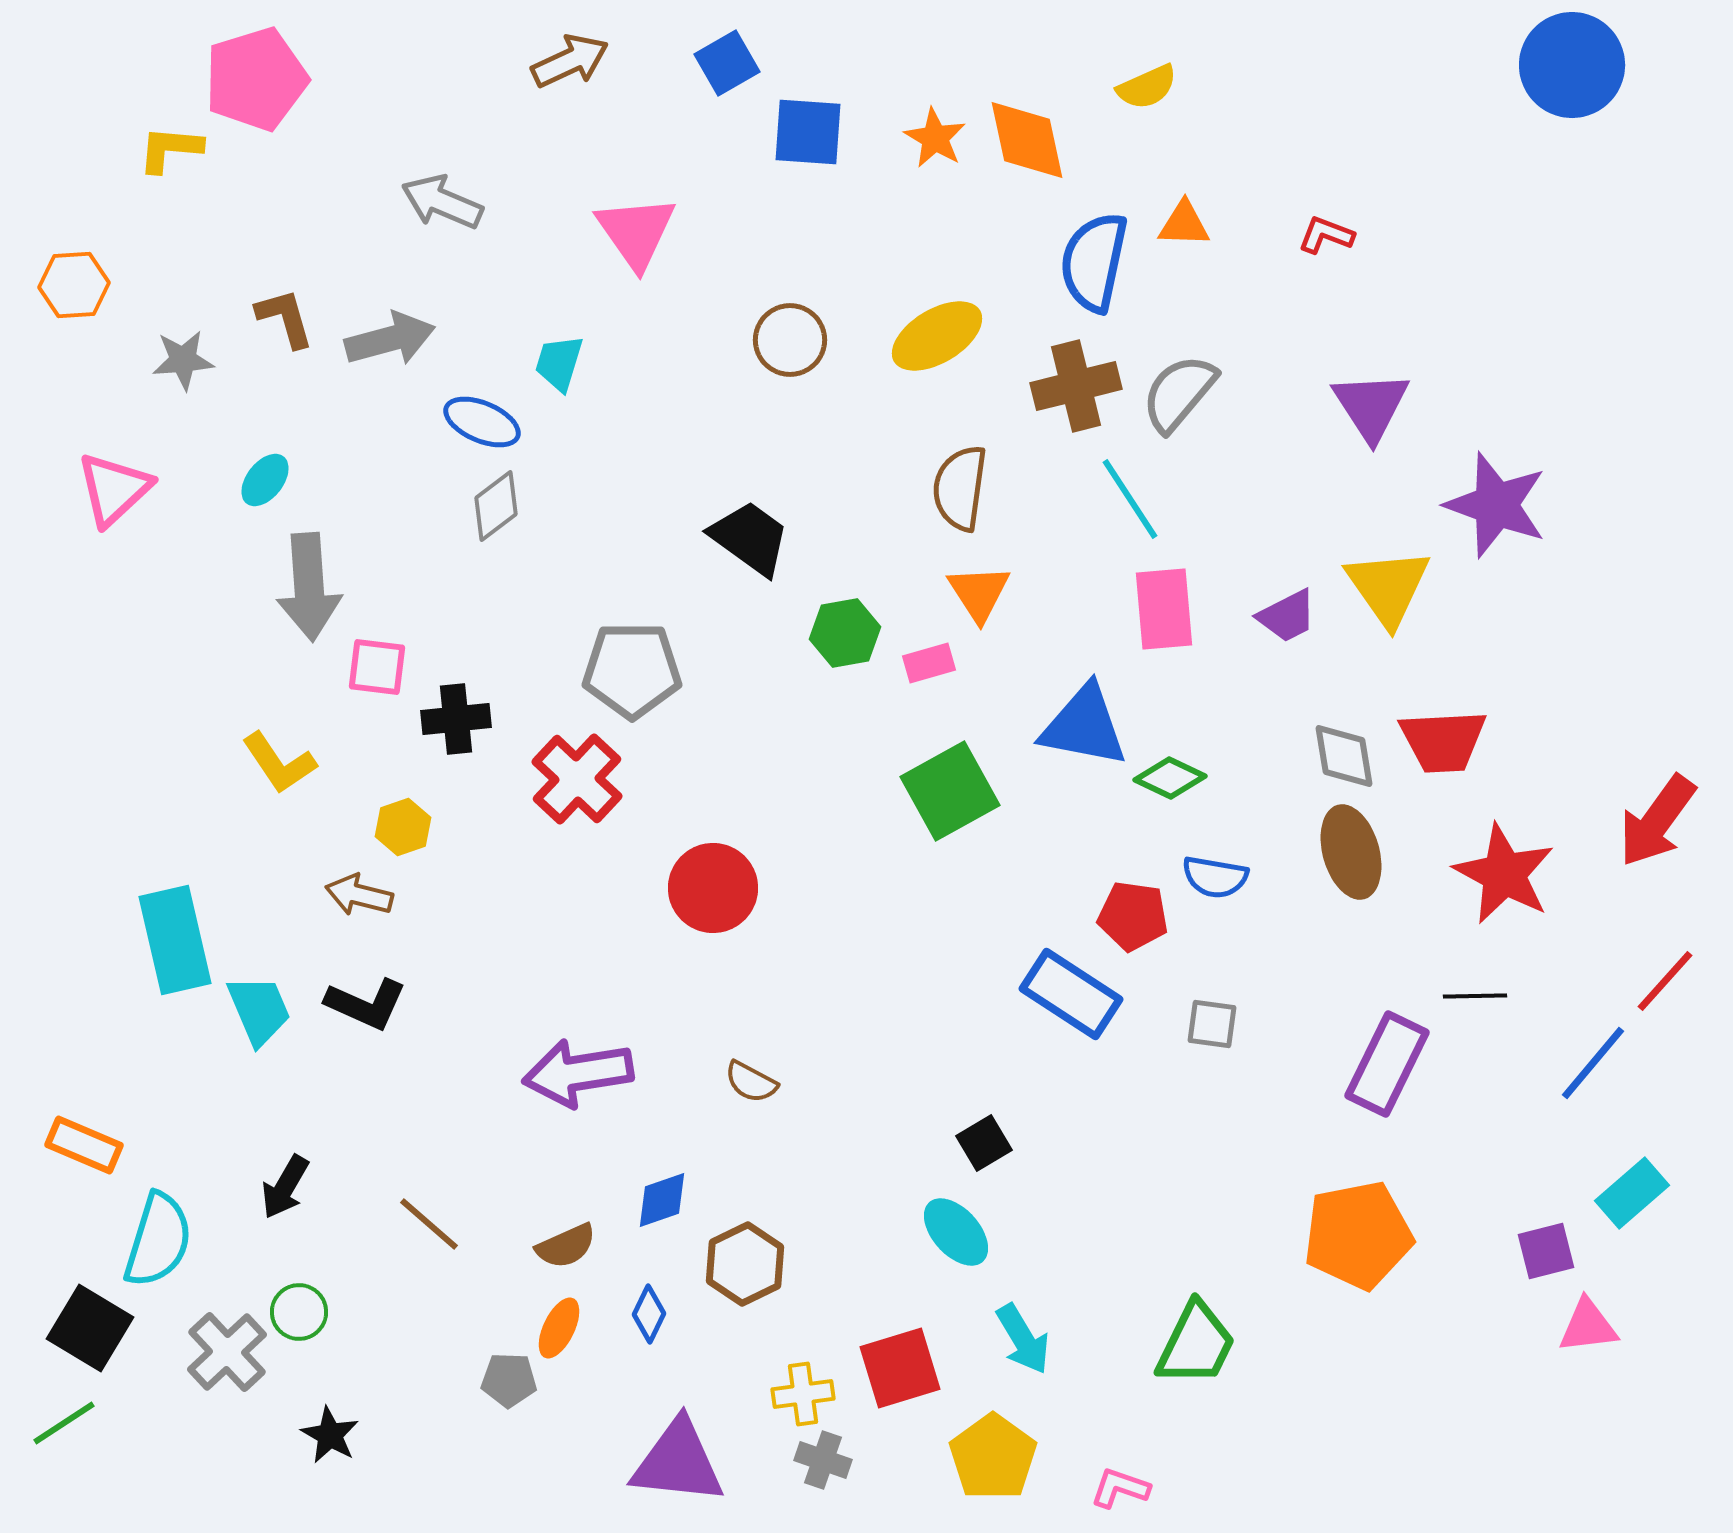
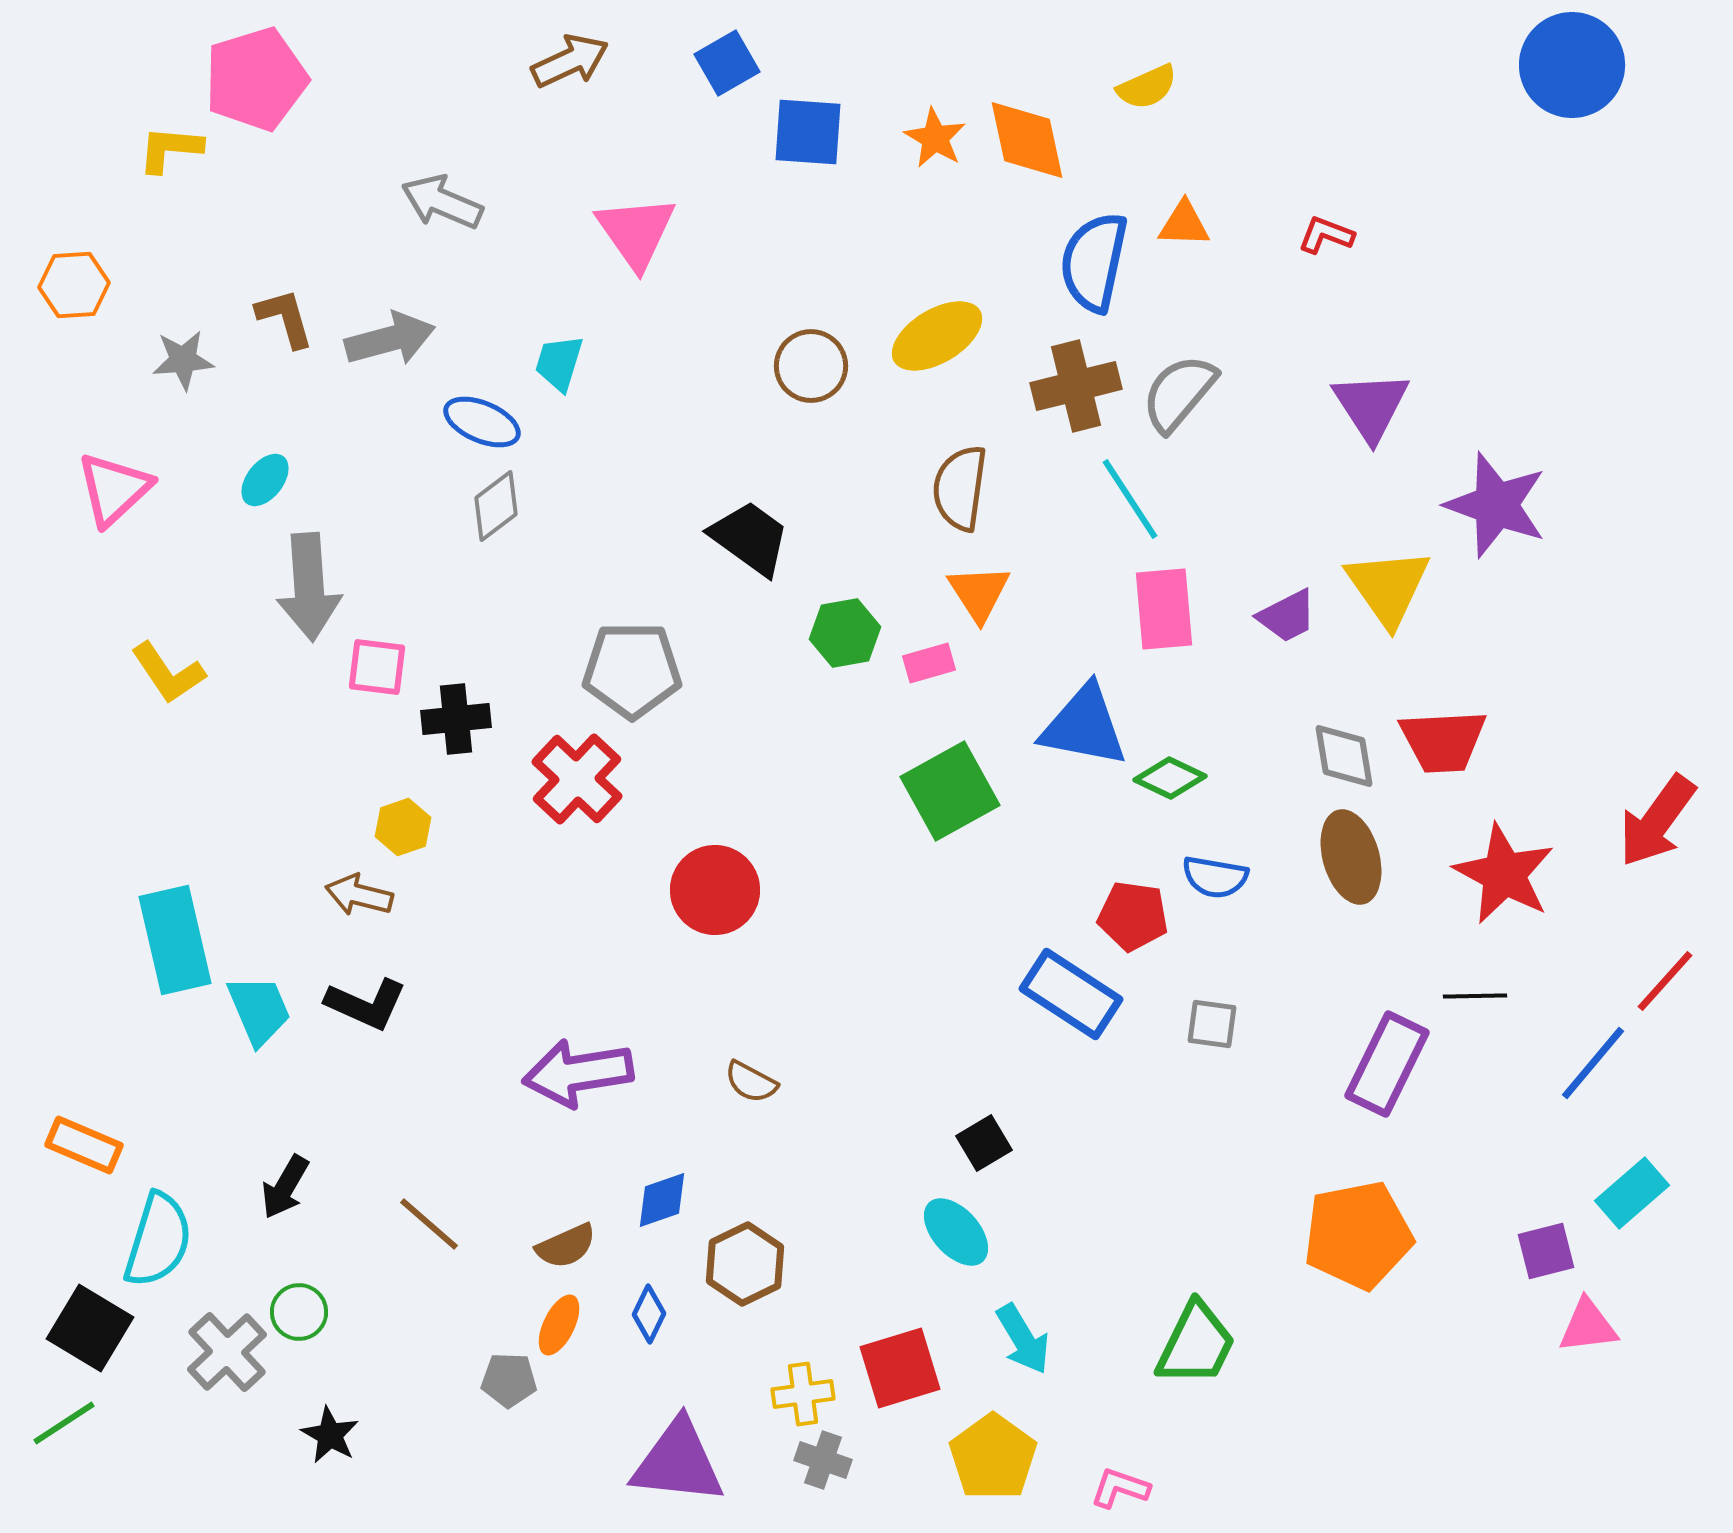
brown circle at (790, 340): moved 21 px right, 26 px down
yellow L-shape at (279, 763): moved 111 px left, 90 px up
brown ellipse at (1351, 852): moved 5 px down
red circle at (713, 888): moved 2 px right, 2 px down
orange ellipse at (559, 1328): moved 3 px up
